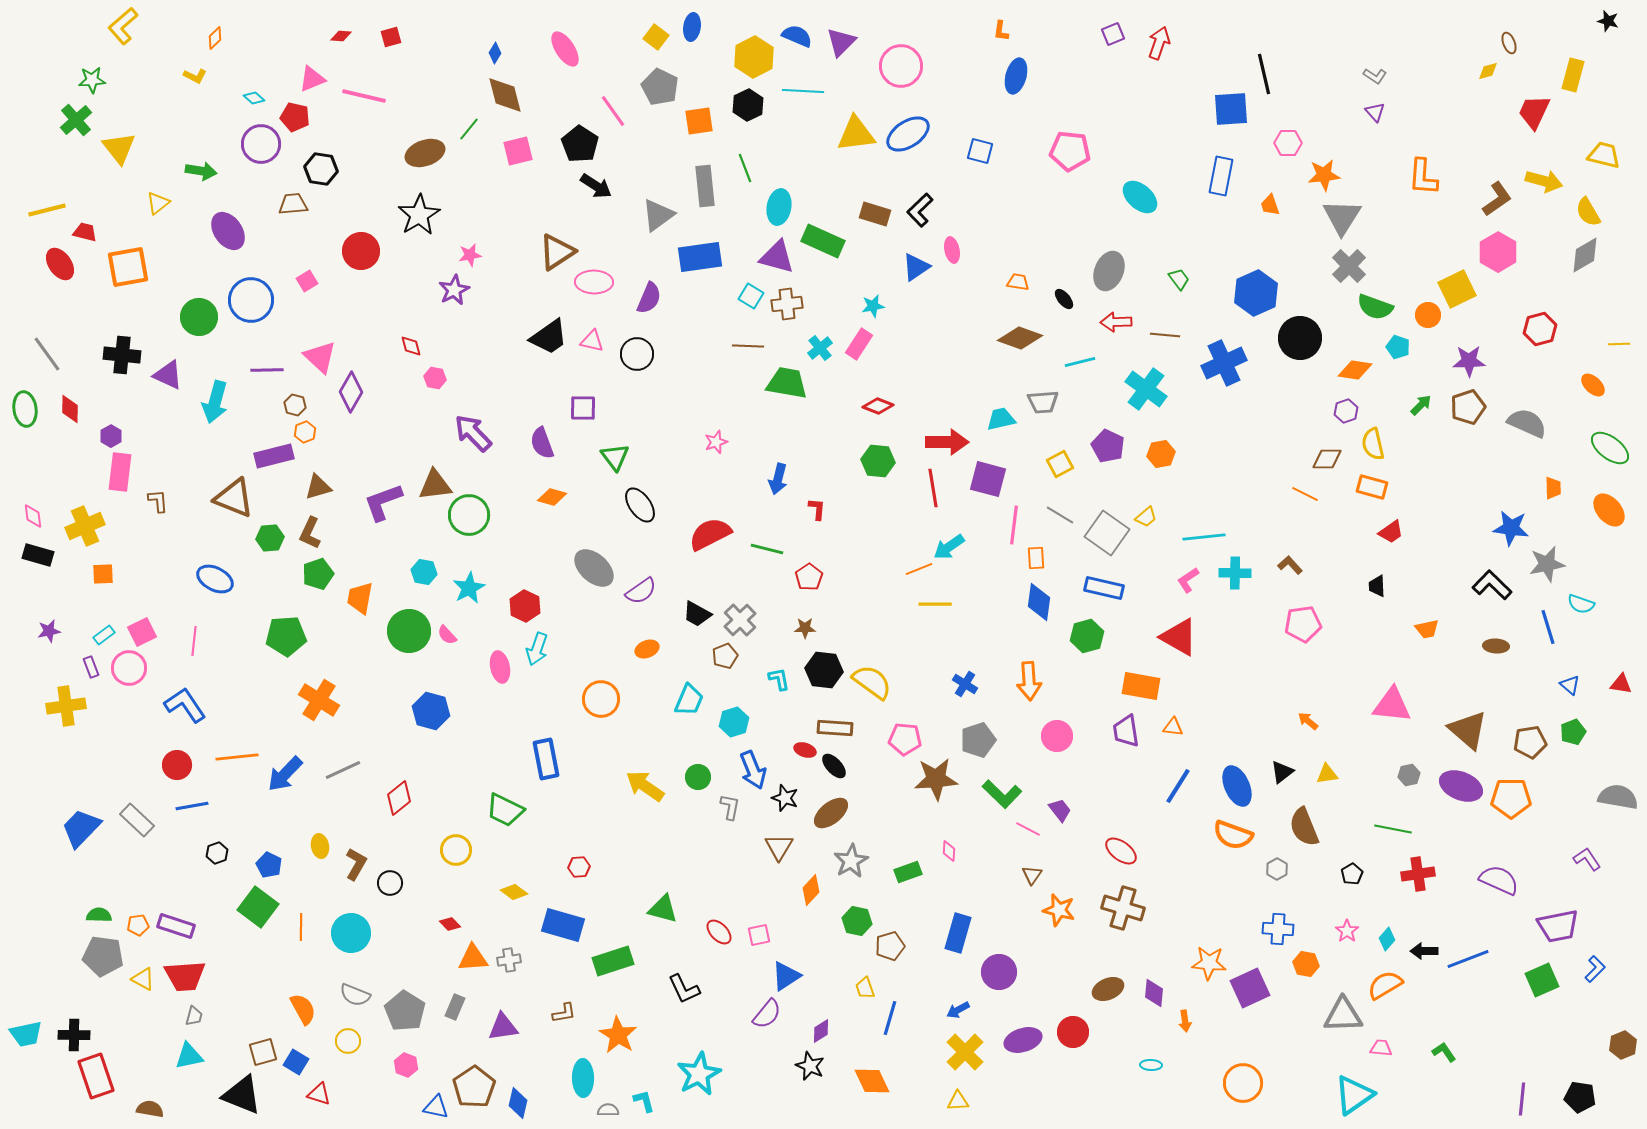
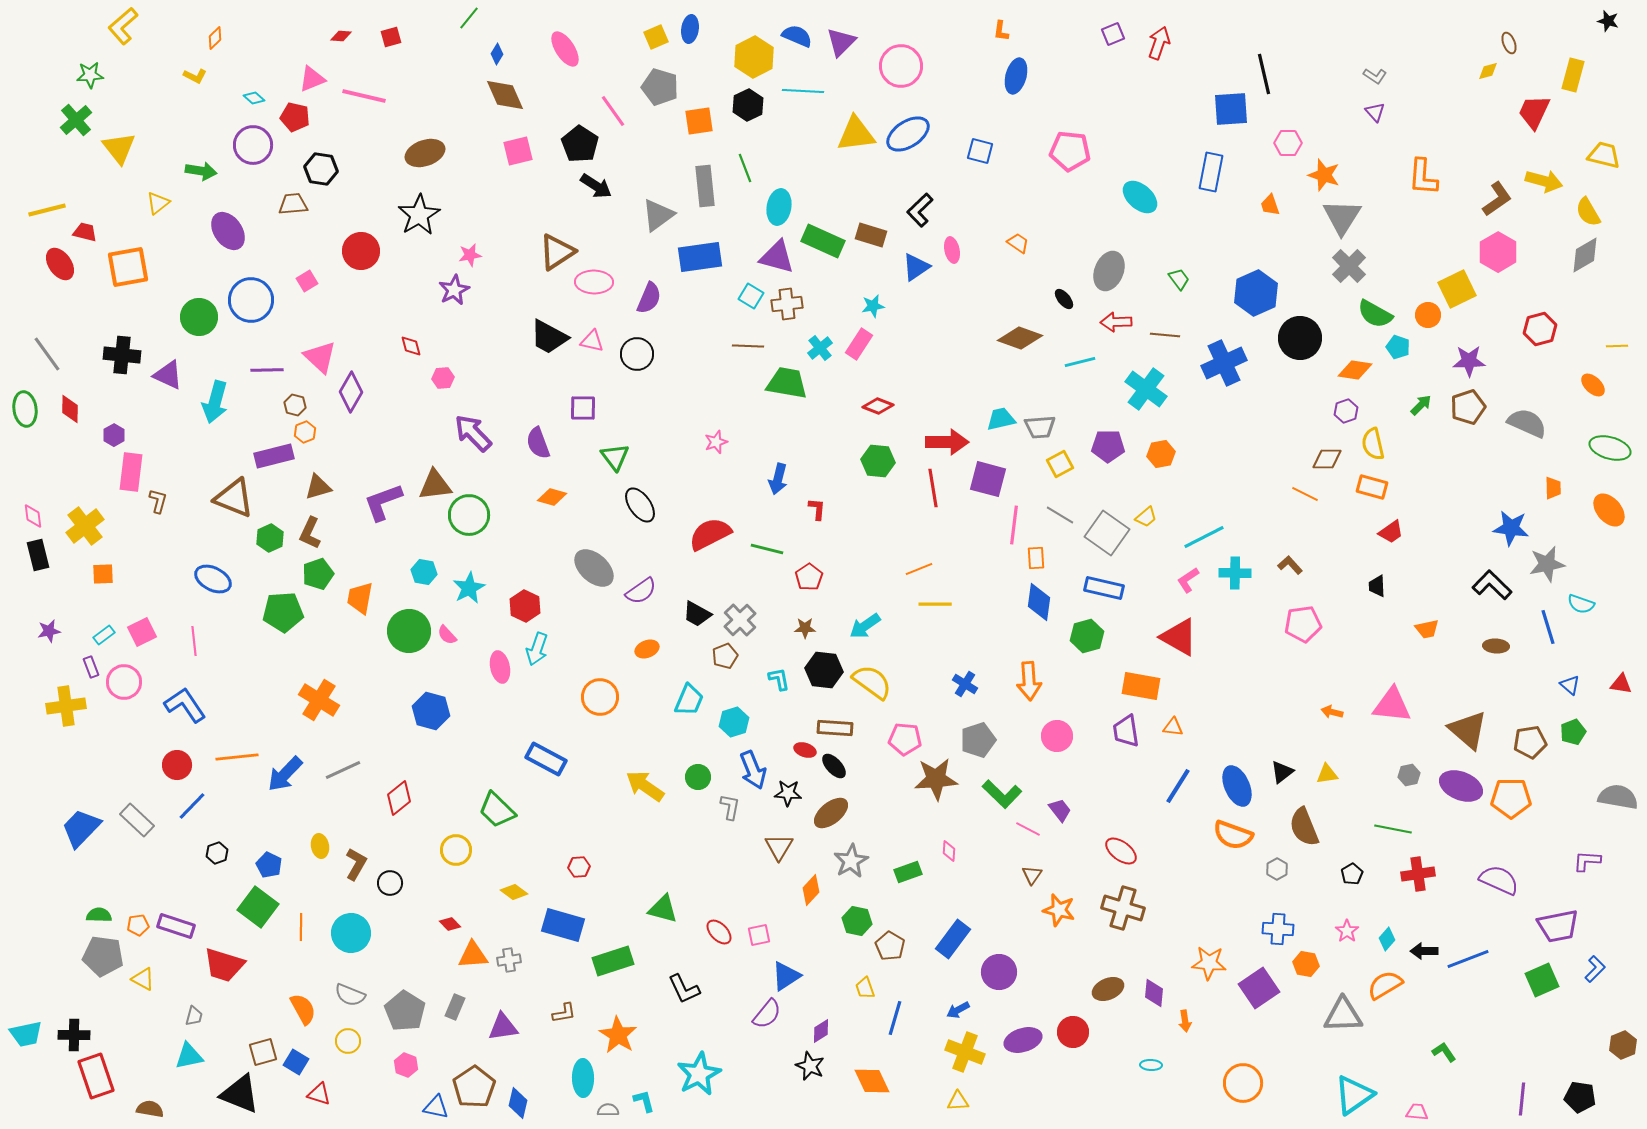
blue ellipse at (692, 27): moved 2 px left, 2 px down
yellow square at (656, 37): rotated 30 degrees clockwise
blue diamond at (495, 53): moved 2 px right, 1 px down
green star at (92, 80): moved 2 px left, 5 px up
gray pentagon at (660, 87): rotated 9 degrees counterclockwise
brown diamond at (505, 95): rotated 9 degrees counterclockwise
green line at (469, 129): moved 111 px up
purple circle at (261, 144): moved 8 px left, 1 px down
orange star at (1324, 175): rotated 24 degrees clockwise
blue rectangle at (1221, 176): moved 10 px left, 4 px up
brown rectangle at (875, 214): moved 4 px left, 21 px down
orange trapezoid at (1018, 282): moved 39 px up; rotated 25 degrees clockwise
green semicircle at (1375, 307): moved 7 px down; rotated 9 degrees clockwise
black trapezoid at (549, 337): rotated 63 degrees clockwise
yellow line at (1619, 344): moved 2 px left, 2 px down
pink hexagon at (435, 378): moved 8 px right; rotated 15 degrees counterclockwise
gray trapezoid at (1043, 402): moved 3 px left, 25 px down
purple hexagon at (111, 436): moved 3 px right, 1 px up
purple semicircle at (542, 443): moved 4 px left
purple pentagon at (1108, 446): rotated 24 degrees counterclockwise
green ellipse at (1610, 448): rotated 21 degrees counterclockwise
pink rectangle at (120, 472): moved 11 px right
brown L-shape at (158, 501): rotated 20 degrees clockwise
yellow cross at (85, 526): rotated 15 degrees counterclockwise
cyan line at (1204, 537): rotated 21 degrees counterclockwise
green hexagon at (270, 538): rotated 20 degrees counterclockwise
cyan arrow at (949, 547): moved 84 px left, 79 px down
black rectangle at (38, 555): rotated 60 degrees clockwise
blue ellipse at (215, 579): moved 2 px left
green pentagon at (286, 636): moved 3 px left, 24 px up
pink line at (194, 641): rotated 12 degrees counterclockwise
pink circle at (129, 668): moved 5 px left, 14 px down
orange circle at (601, 699): moved 1 px left, 2 px up
orange arrow at (1308, 721): moved 24 px right, 9 px up; rotated 25 degrees counterclockwise
blue rectangle at (546, 759): rotated 51 degrees counterclockwise
black star at (785, 798): moved 3 px right, 5 px up; rotated 16 degrees counterclockwise
blue line at (192, 806): rotated 36 degrees counterclockwise
green trapezoid at (505, 810): moved 8 px left; rotated 18 degrees clockwise
purple L-shape at (1587, 859): moved 2 px down; rotated 52 degrees counterclockwise
blue rectangle at (958, 933): moved 5 px left, 6 px down; rotated 21 degrees clockwise
brown pentagon at (890, 946): rotated 24 degrees counterclockwise
orange triangle at (473, 958): moved 3 px up
red trapezoid at (185, 976): moved 39 px right, 11 px up; rotated 21 degrees clockwise
purple square at (1250, 988): moved 9 px right; rotated 9 degrees counterclockwise
gray semicircle at (355, 995): moved 5 px left
blue line at (890, 1018): moved 5 px right
pink trapezoid at (1381, 1048): moved 36 px right, 64 px down
yellow cross at (965, 1052): rotated 24 degrees counterclockwise
black triangle at (242, 1095): moved 2 px left, 1 px up
